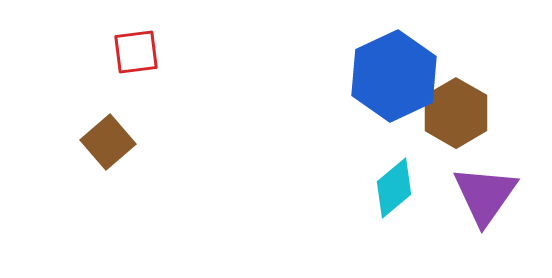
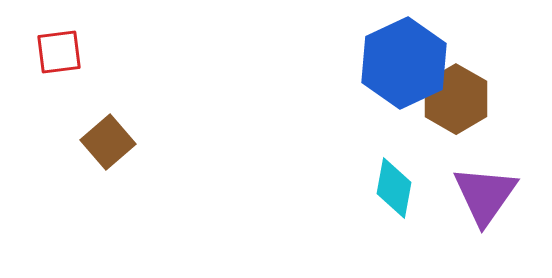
red square: moved 77 px left
blue hexagon: moved 10 px right, 13 px up
brown hexagon: moved 14 px up
cyan diamond: rotated 40 degrees counterclockwise
